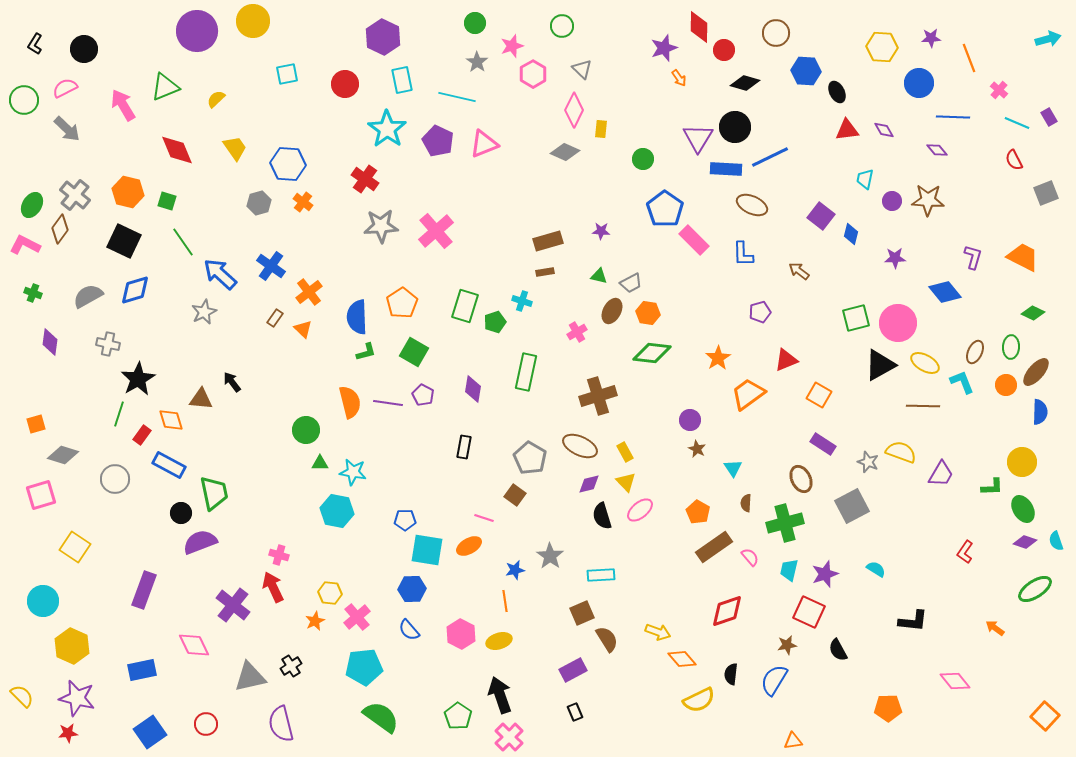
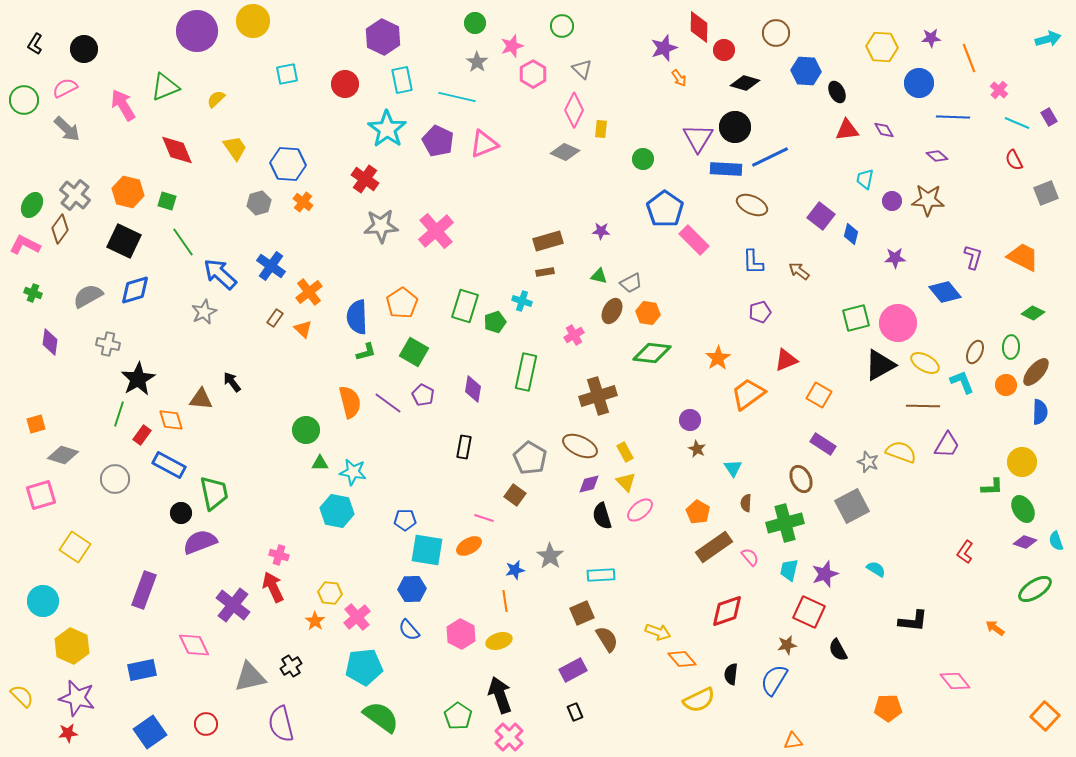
purple diamond at (937, 150): moved 6 px down; rotated 10 degrees counterclockwise
blue L-shape at (743, 254): moved 10 px right, 8 px down
pink cross at (577, 332): moved 3 px left, 3 px down
purple line at (388, 403): rotated 28 degrees clockwise
purple trapezoid at (941, 474): moved 6 px right, 29 px up
orange star at (315, 621): rotated 12 degrees counterclockwise
